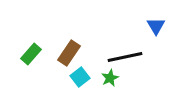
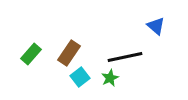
blue triangle: rotated 18 degrees counterclockwise
